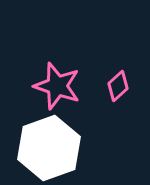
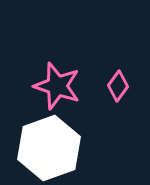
pink diamond: rotated 12 degrees counterclockwise
